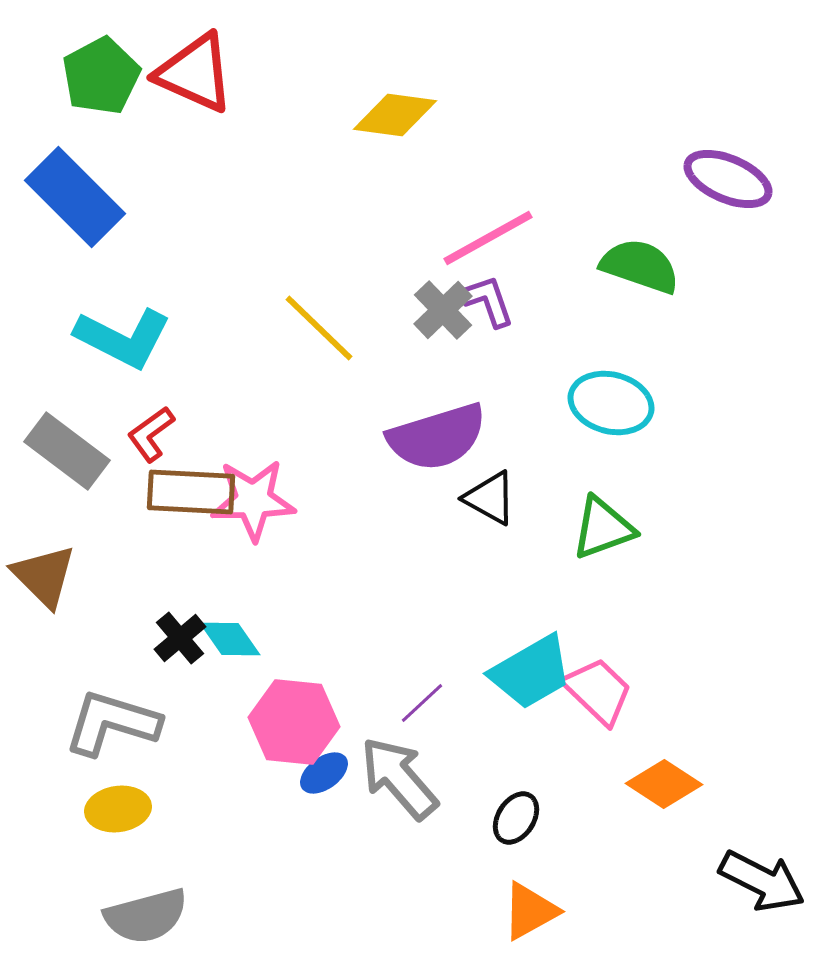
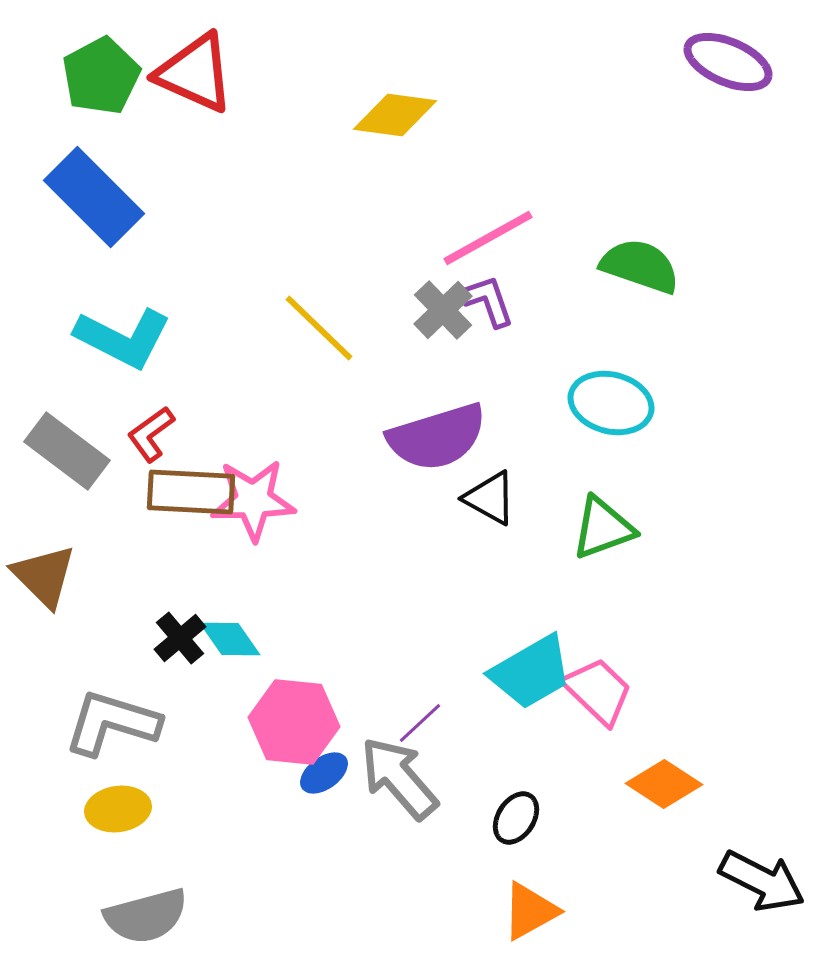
purple ellipse: moved 117 px up
blue rectangle: moved 19 px right
purple line: moved 2 px left, 20 px down
